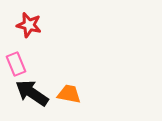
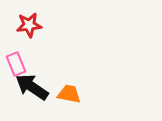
red star: rotated 20 degrees counterclockwise
black arrow: moved 6 px up
